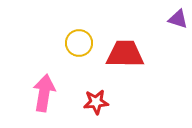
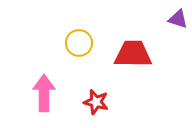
red trapezoid: moved 8 px right
pink arrow: rotated 9 degrees counterclockwise
red star: rotated 20 degrees clockwise
